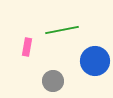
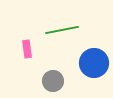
pink rectangle: moved 2 px down; rotated 18 degrees counterclockwise
blue circle: moved 1 px left, 2 px down
